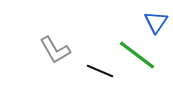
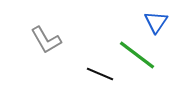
gray L-shape: moved 9 px left, 10 px up
black line: moved 3 px down
